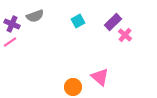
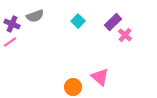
cyan square: rotated 16 degrees counterclockwise
